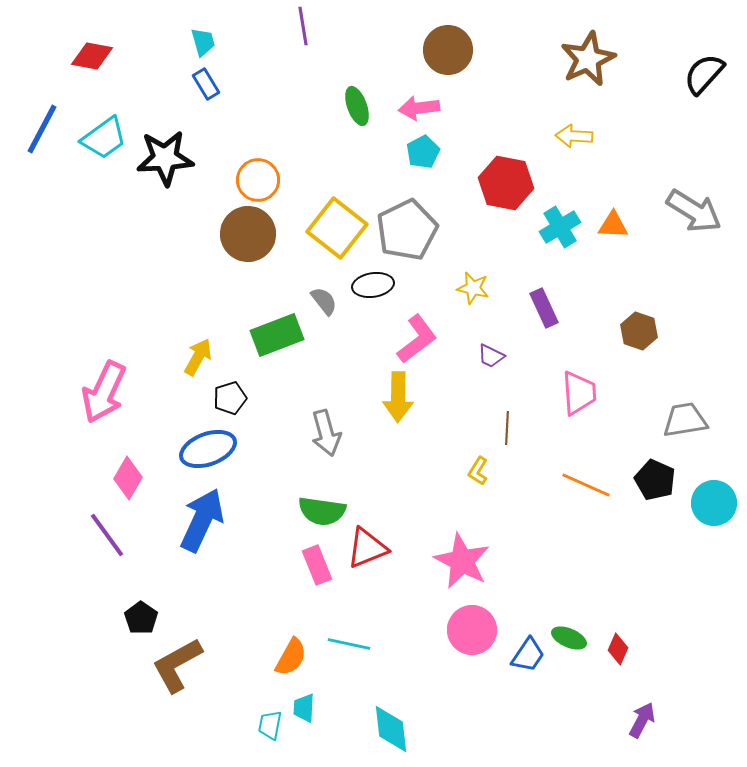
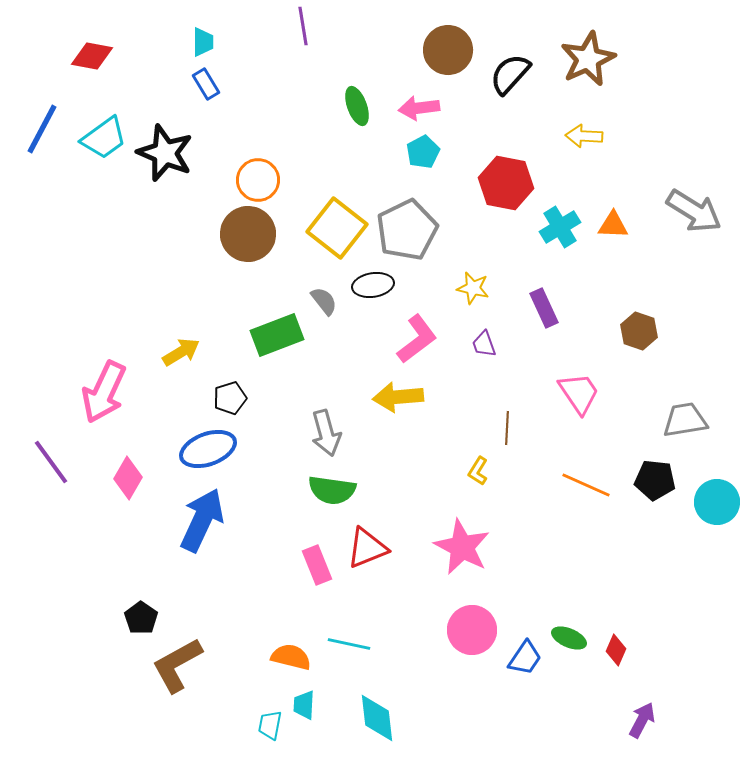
cyan trapezoid at (203, 42): rotated 16 degrees clockwise
black semicircle at (704, 74): moved 194 px left
yellow arrow at (574, 136): moved 10 px right
black star at (165, 158): moved 5 px up; rotated 26 degrees clockwise
purple trapezoid at (491, 356): moved 7 px left, 12 px up; rotated 44 degrees clockwise
yellow arrow at (198, 357): moved 17 px left, 5 px up; rotated 30 degrees clockwise
pink trapezoid at (579, 393): rotated 30 degrees counterclockwise
yellow arrow at (398, 397): rotated 84 degrees clockwise
black pentagon at (655, 480): rotated 18 degrees counterclockwise
cyan circle at (714, 503): moved 3 px right, 1 px up
green semicircle at (322, 511): moved 10 px right, 21 px up
purple line at (107, 535): moved 56 px left, 73 px up
pink star at (462, 561): moved 14 px up
red diamond at (618, 649): moved 2 px left, 1 px down
blue trapezoid at (528, 655): moved 3 px left, 3 px down
orange semicircle at (291, 657): rotated 105 degrees counterclockwise
cyan trapezoid at (304, 708): moved 3 px up
cyan diamond at (391, 729): moved 14 px left, 11 px up
